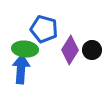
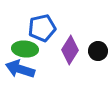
blue pentagon: moved 2 px left, 1 px up; rotated 28 degrees counterclockwise
black circle: moved 6 px right, 1 px down
blue arrow: moved 1 px left; rotated 76 degrees counterclockwise
